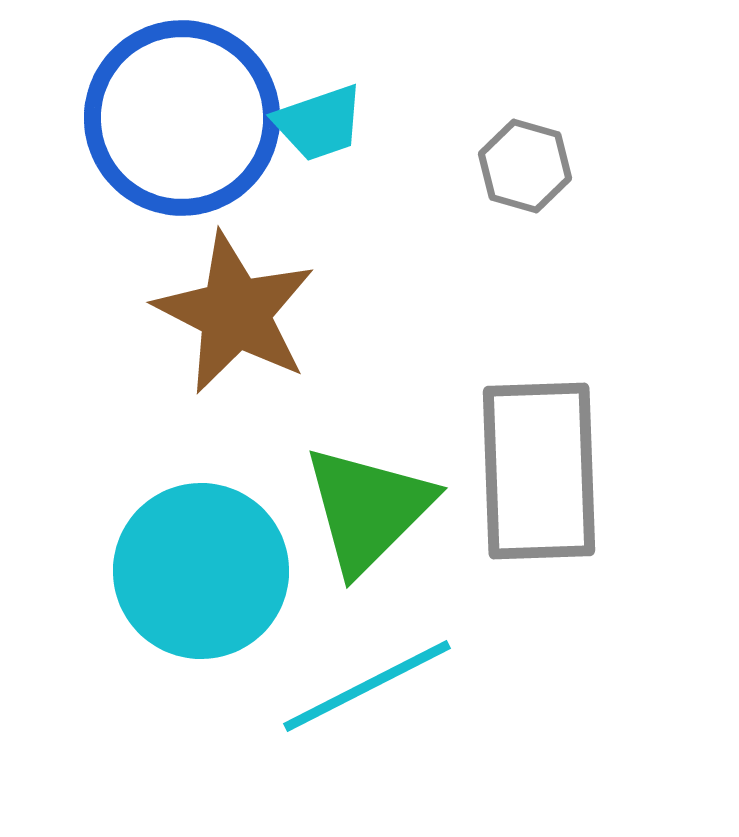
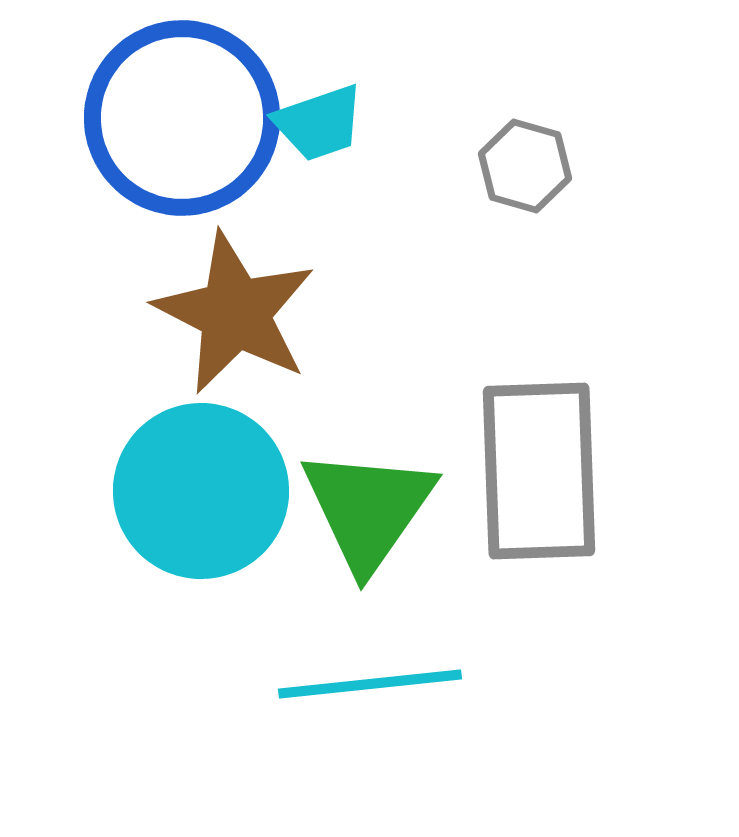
green triangle: rotated 10 degrees counterclockwise
cyan circle: moved 80 px up
cyan line: moved 3 px right, 2 px up; rotated 21 degrees clockwise
